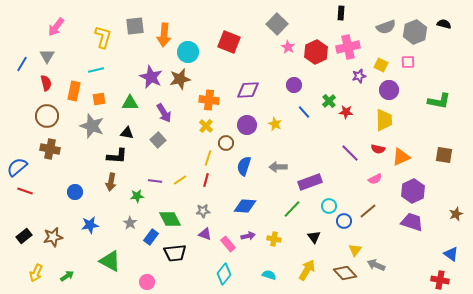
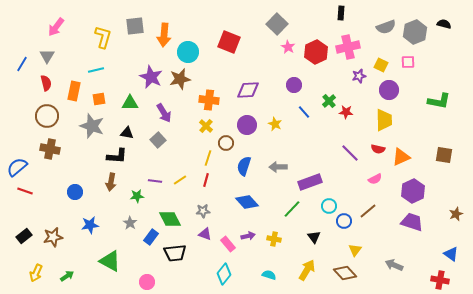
blue diamond at (245, 206): moved 2 px right, 4 px up; rotated 45 degrees clockwise
gray arrow at (376, 265): moved 18 px right
